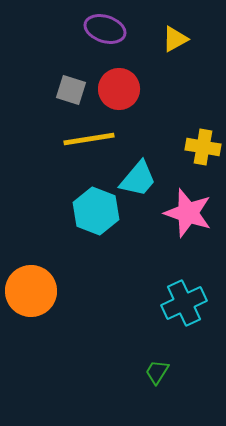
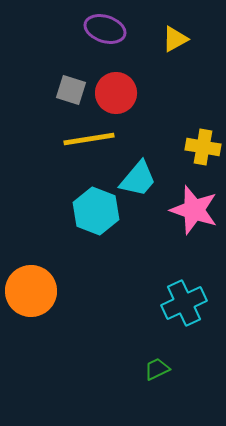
red circle: moved 3 px left, 4 px down
pink star: moved 6 px right, 3 px up
green trapezoid: moved 3 px up; rotated 32 degrees clockwise
